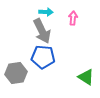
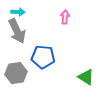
cyan arrow: moved 28 px left
pink arrow: moved 8 px left, 1 px up
gray arrow: moved 25 px left
